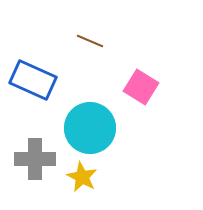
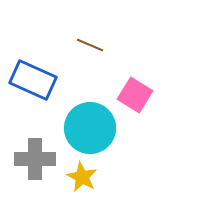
brown line: moved 4 px down
pink square: moved 6 px left, 8 px down
